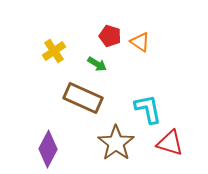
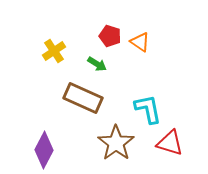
purple diamond: moved 4 px left, 1 px down
